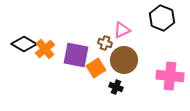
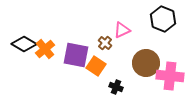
black hexagon: moved 1 px right, 1 px down
brown cross: rotated 24 degrees clockwise
brown circle: moved 22 px right, 3 px down
orange square: moved 2 px up; rotated 24 degrees counterclockwise
